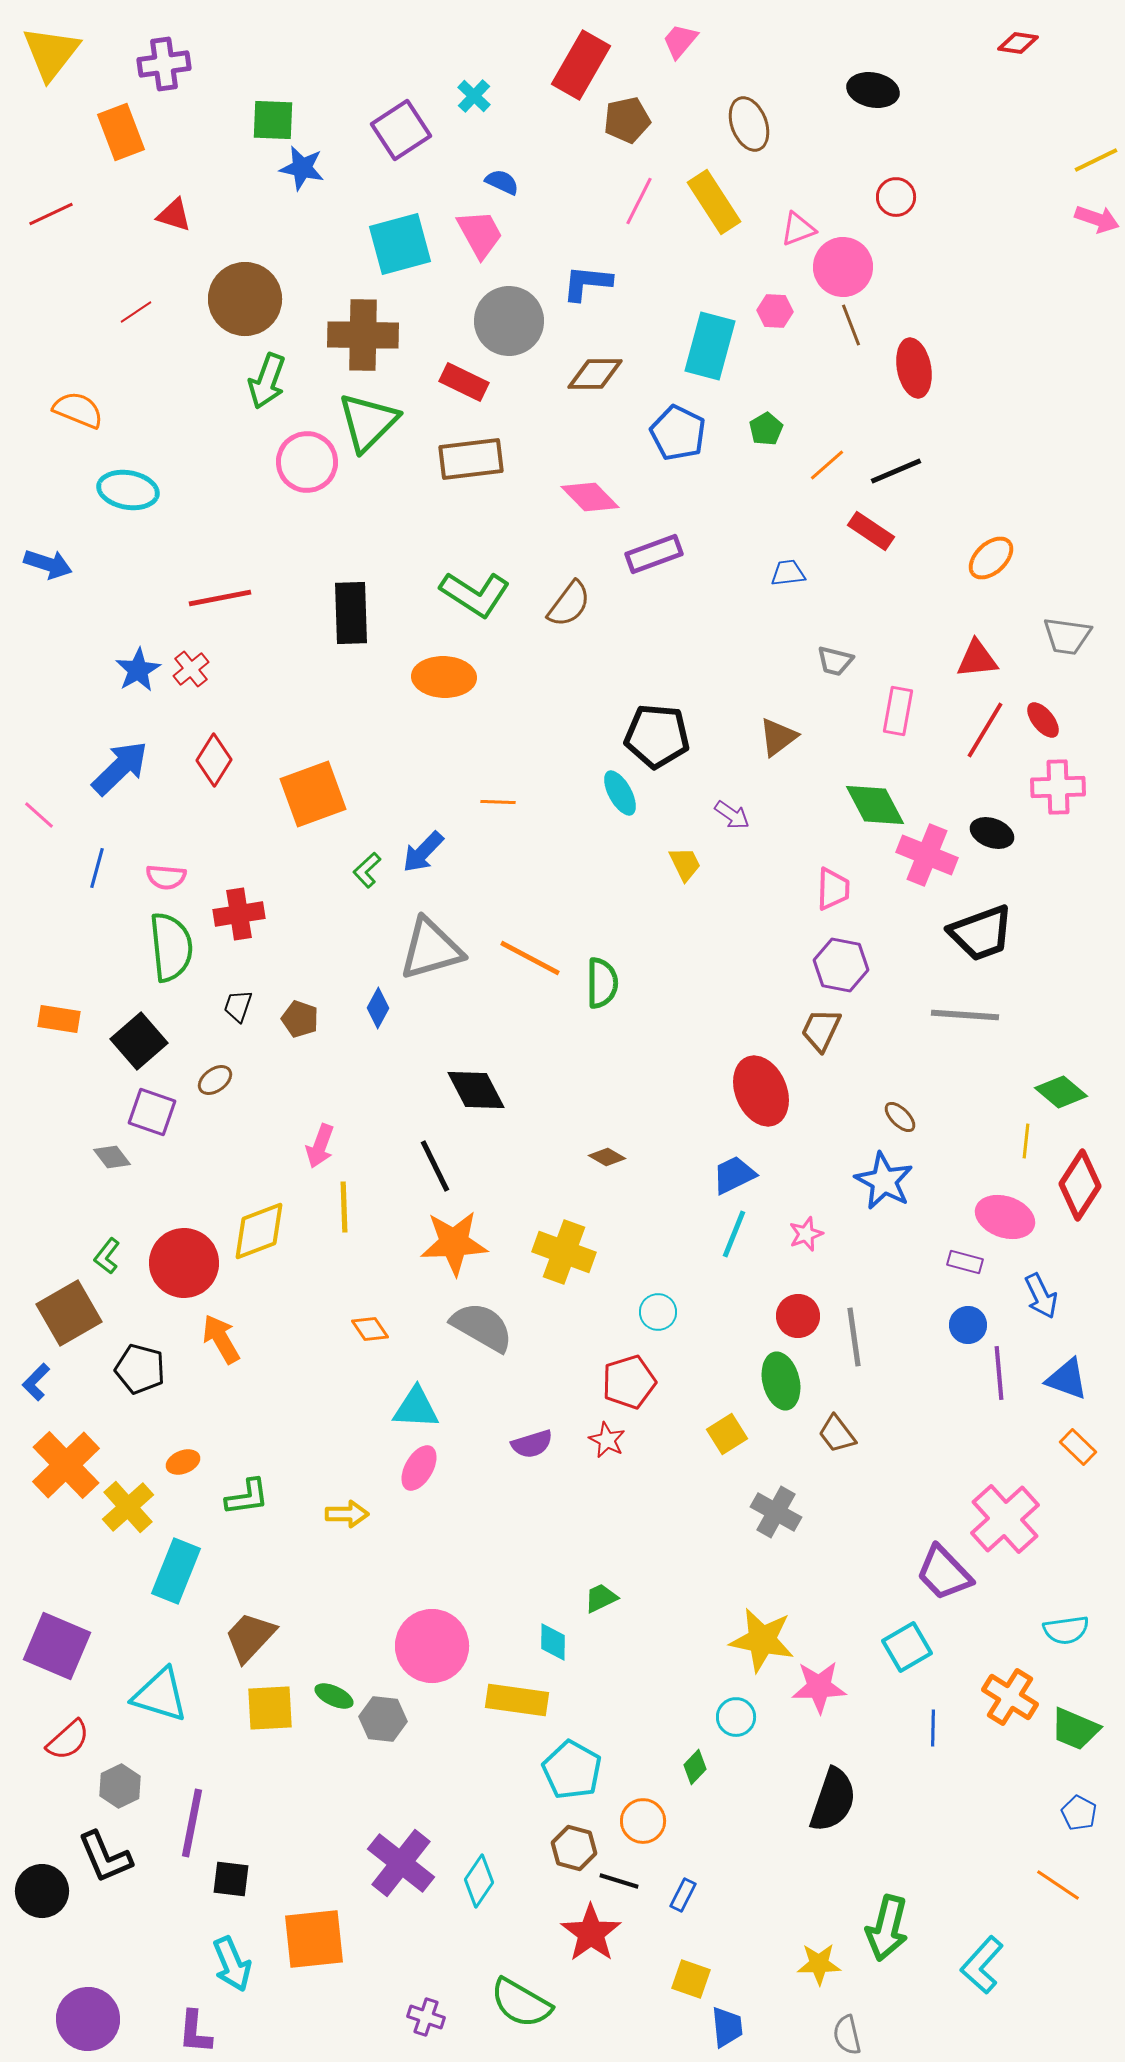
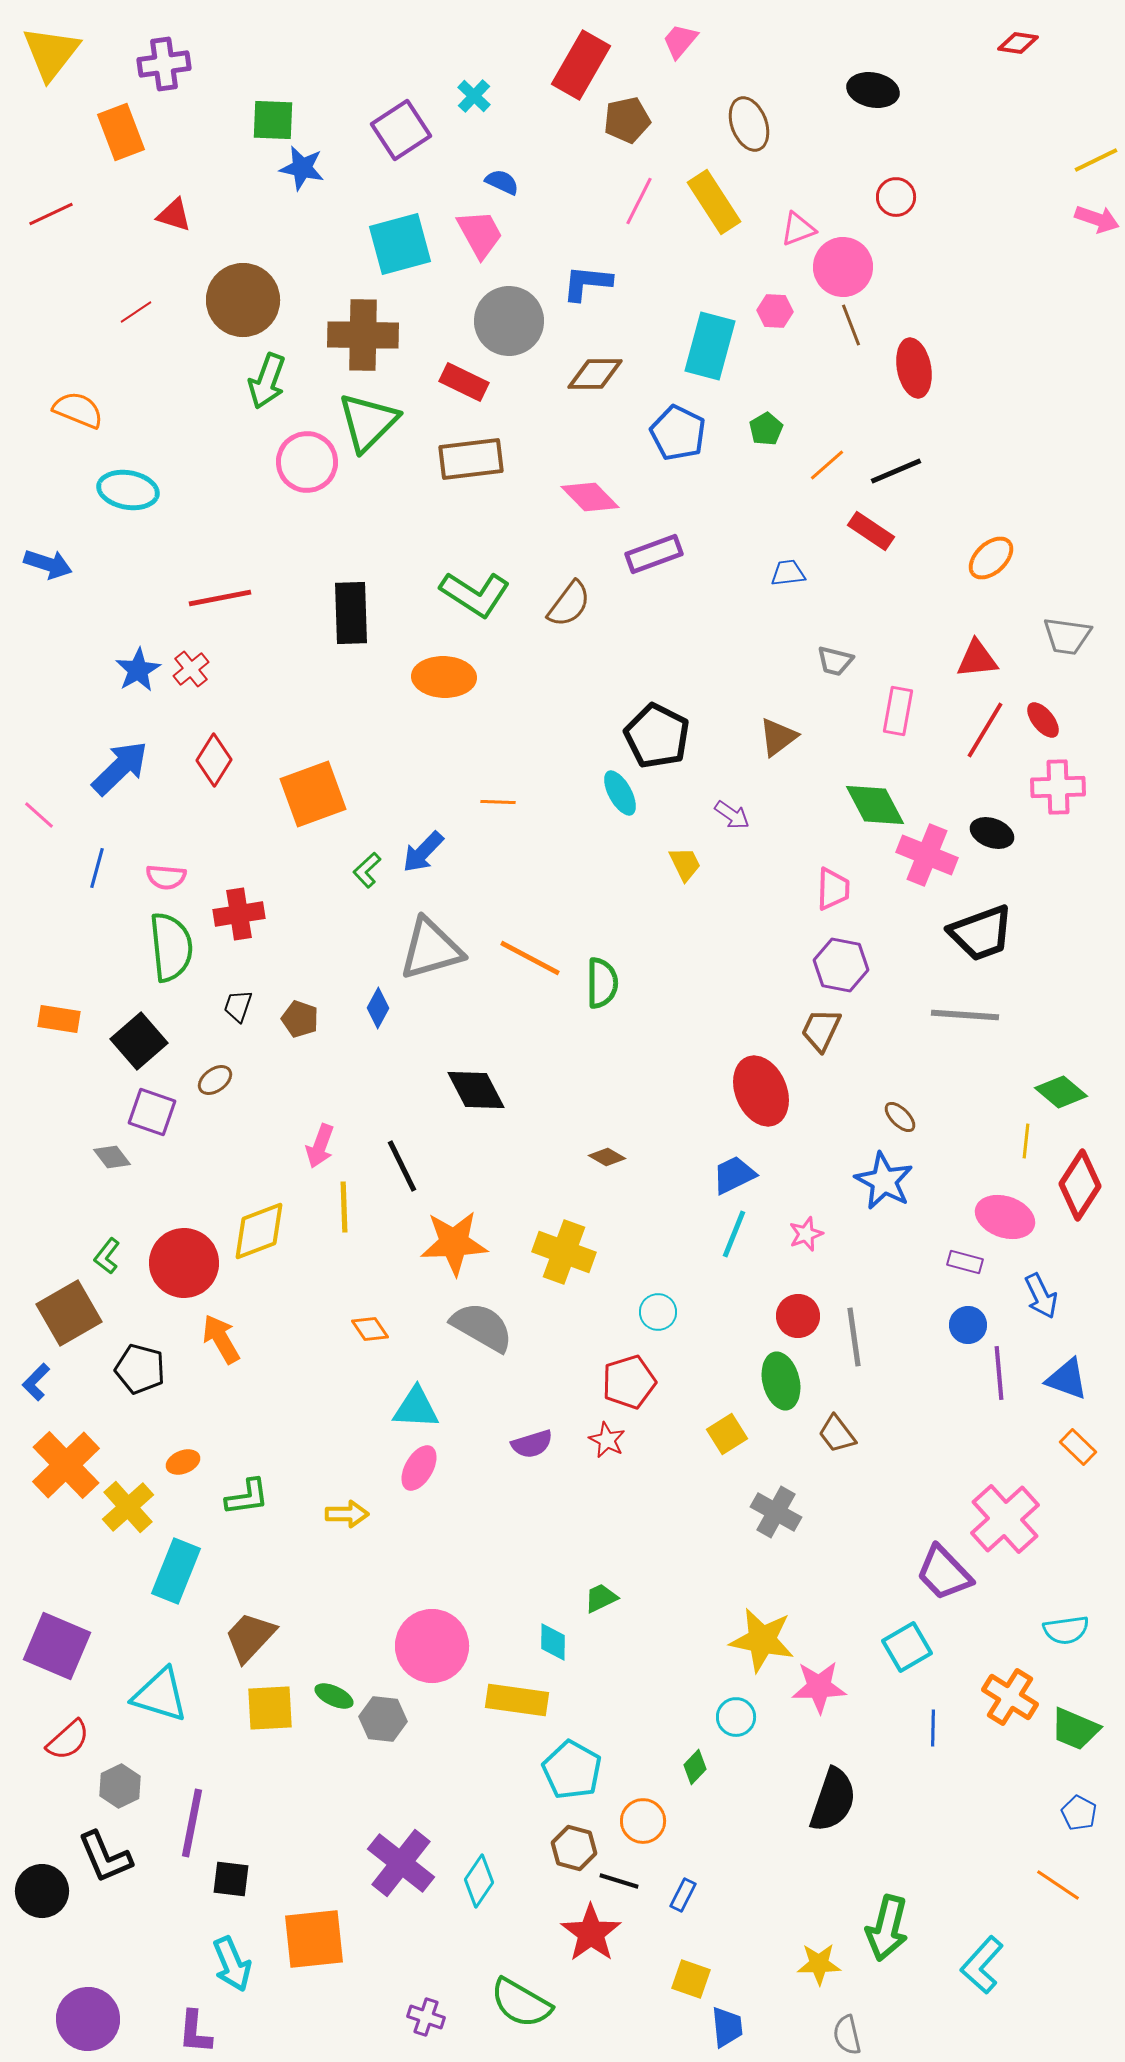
brown circle at (245, 299): moved 2 px left, 1 px down
black pentagon at (657, 736): rotated 22 degrees clockwise
black line at (435, 1166): moved 33 px left
